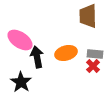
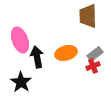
pink ellipse: rotated 35 degrees clockwise
gray rectangle: rotated 42 degrees counterclockwise
red cross: rotated 24 degrees clockwise
